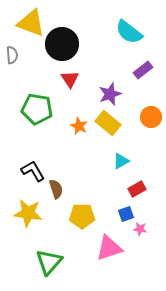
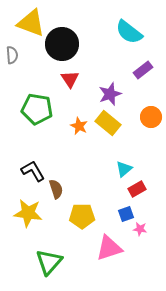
cyan triangle: moved 3 px right, 8 px down; rotated 12 degrees counterclockwise
